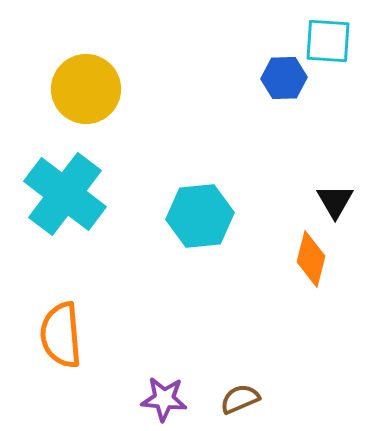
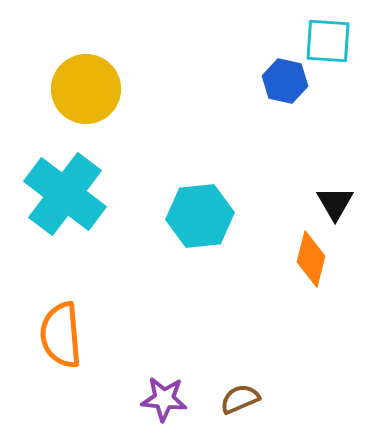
blue hexagon: moved 1 px right, 3 px down; rotated 15 degrees clockwise
black triangle: moved 2 px down
